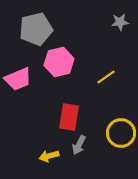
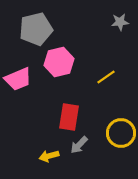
gray arrow: rotated 18 degrees clockwise
